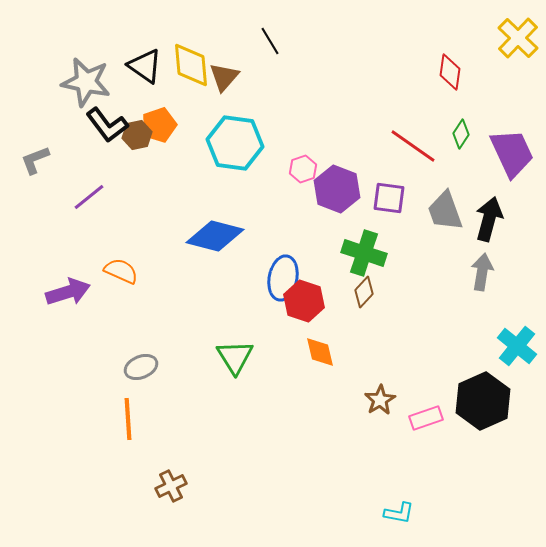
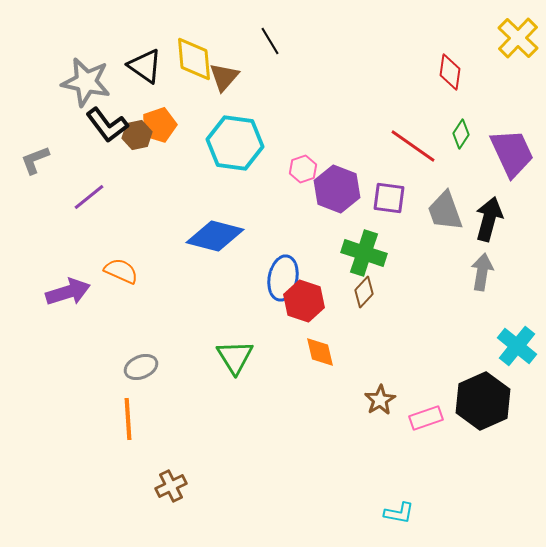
yellow diamond: moved 3 px right, 6 px up
